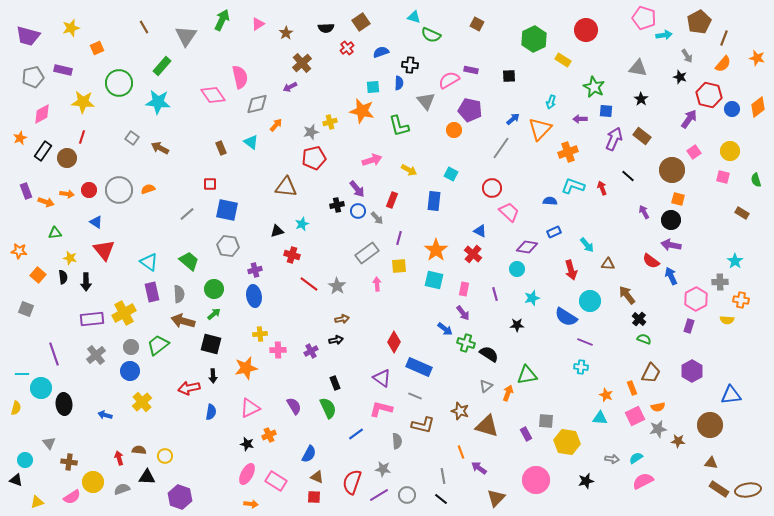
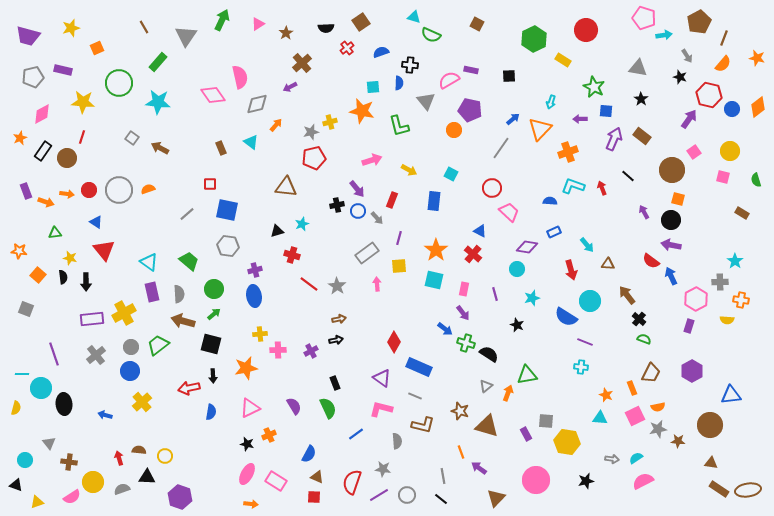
green rectangle at (162, 66): moved 4 px left, 4 px up
brown arrow at (342, 319): moved 3 px left
black star at (517, 325): rotated 24 degrees clockwise
black triangle at (16, 480): moved 5 px down
